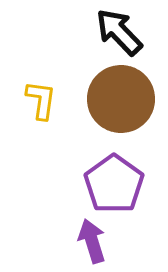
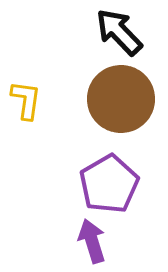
yellow L-shape: moved 15 px left
purple pentagon: moved 5 px left; rotated 6 degrees clockwise
